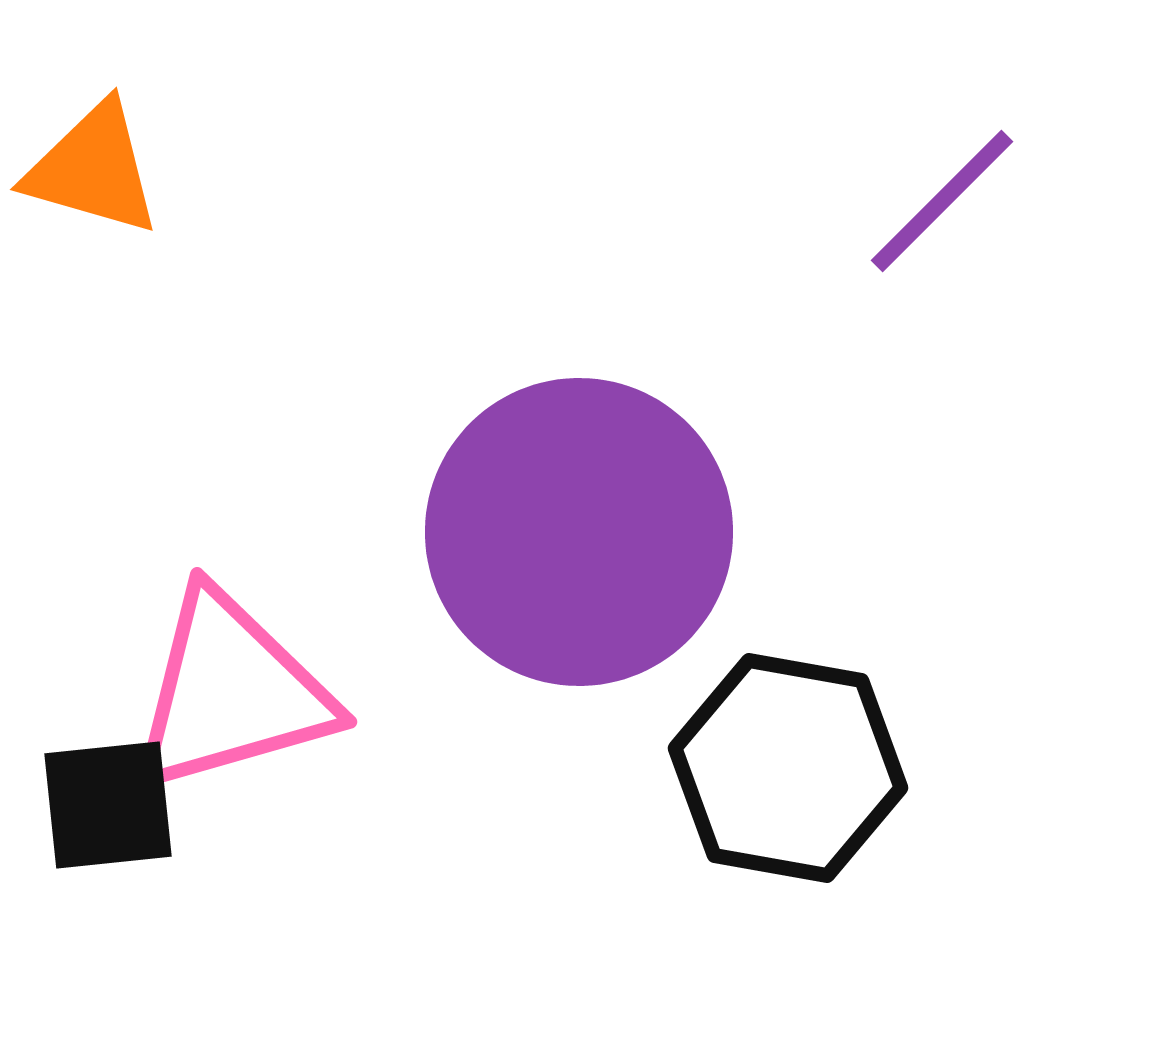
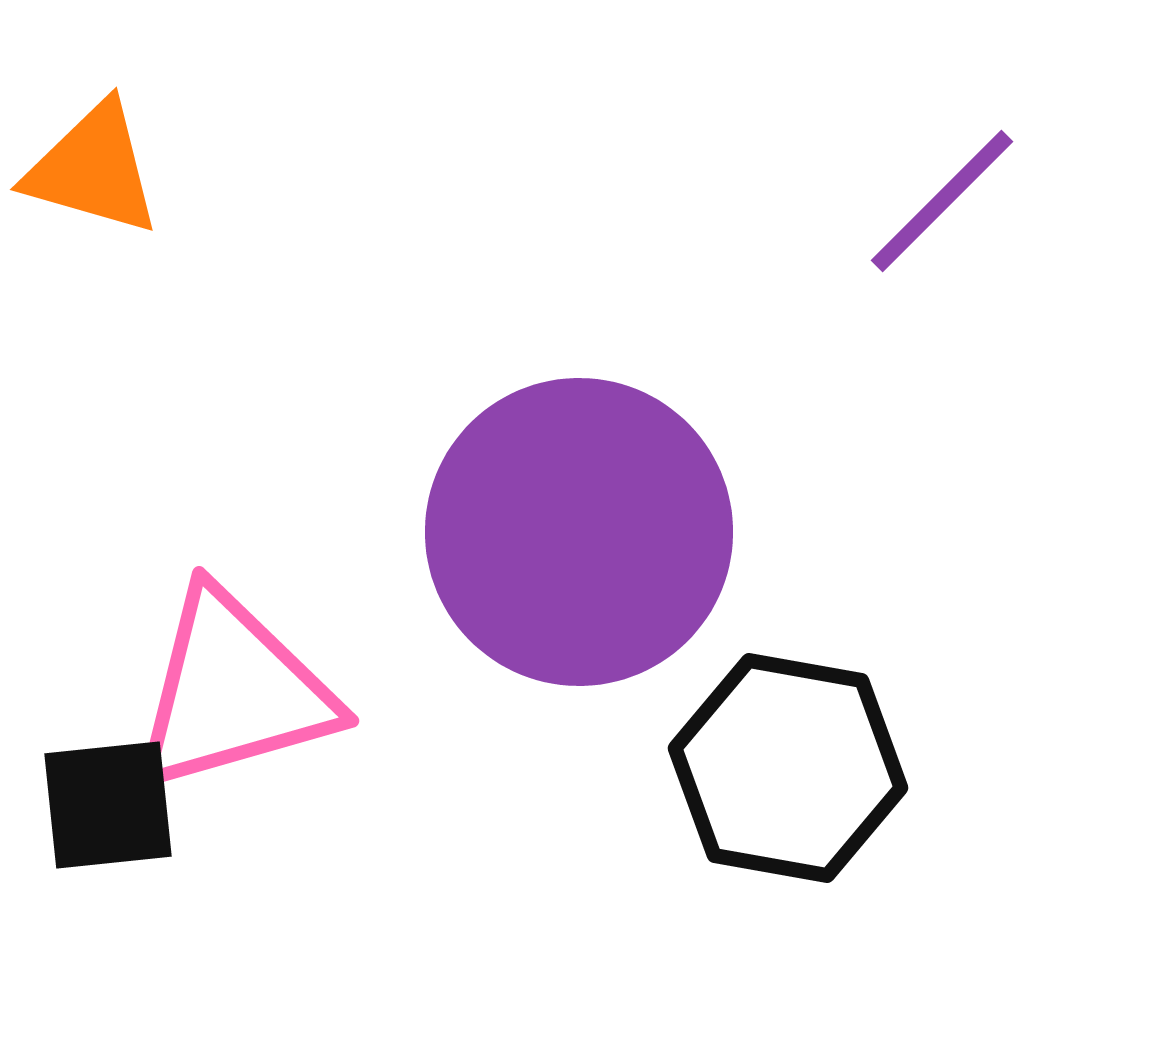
pink triangle: moved 2 px right, 1 px up
